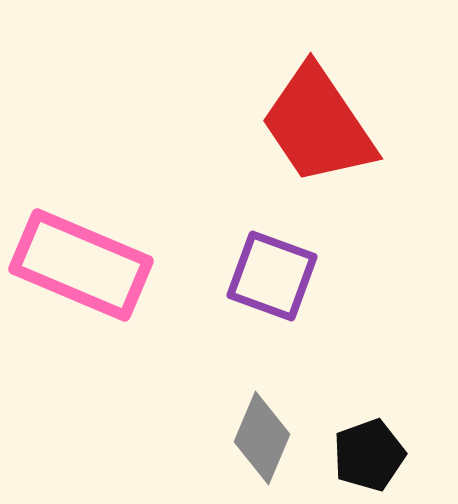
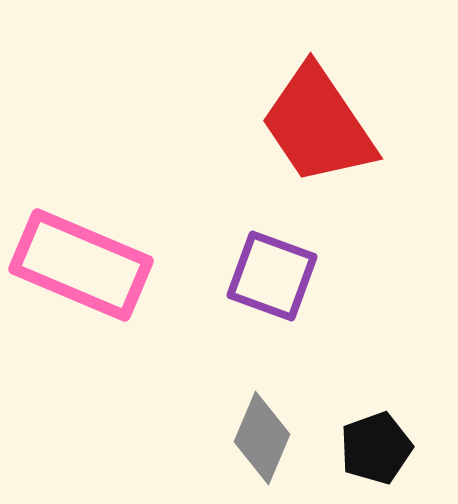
black pentagon: moved 7 px right, 7 px up
